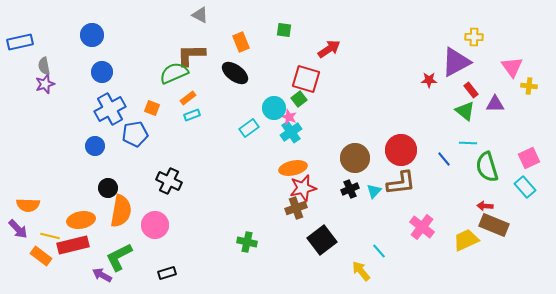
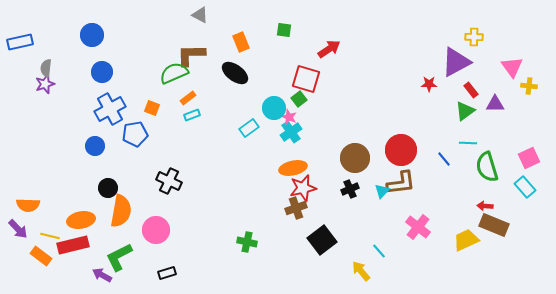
gray semicircle at (44, 66): moved 2 px right, 2 px down; rotated 18 degrees clockwise
red star at (429, 80): moved 4 px down
green triangle at (465, 111): rotated 45 degrees clockwise
cyan triangle at (374, 191): moved 8 px right
pink circle at (155, 225): moved 1 px right, 5 px down
pink cross at (422, 227): moved 4 px left
